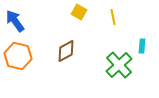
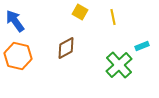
yellow square: moved 1 px right
cyan rectangle: rotated 64 degrees clockwise
brown diamond: moved 3 px up
